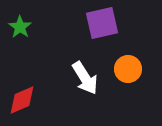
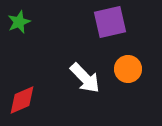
purple square: moved 8 px right, 1 px up
green star: moved 1 px left, 5 px up; rotated 15 degrees clockwise
white arrow: rotated 12 degrees counterclockwise
